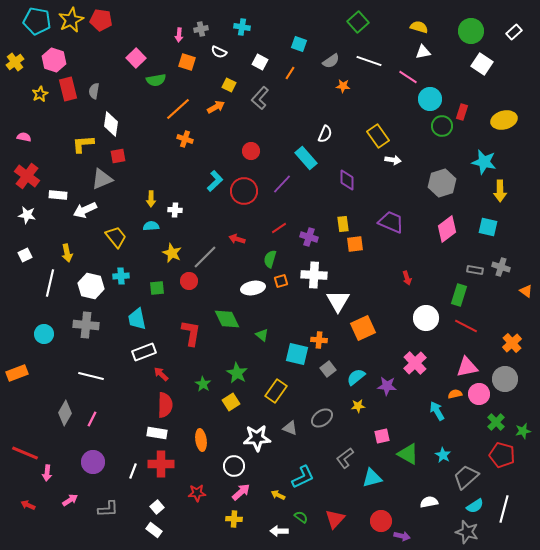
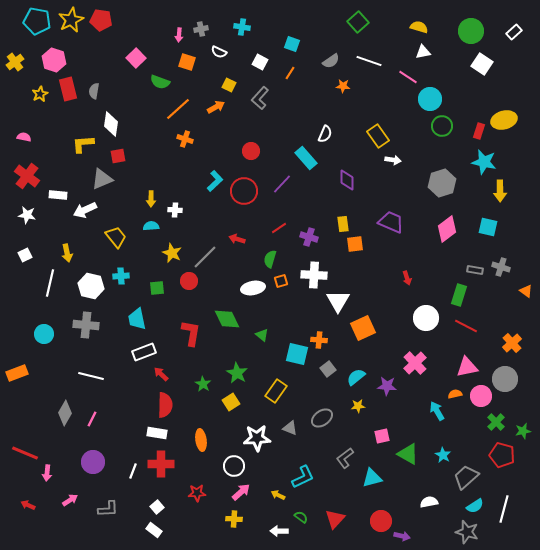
cyan square at (299, 44): moved 7 px left
green semicircle at (156, 80): moved 4 px right, 2 px down; rotated 30 degrees clockwise
red rectangle at (462, 112): moved 17 px right, 19 px down
pink circle at (479, 394): moved 2 px right, 2 px down
